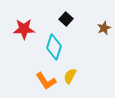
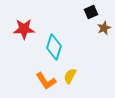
black square: moved 25 px right, 7 px up; rotated 24 degrees clockwise
